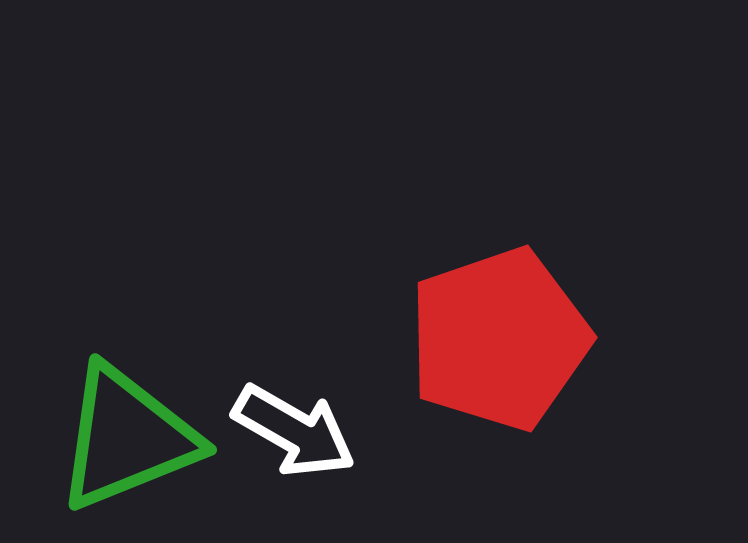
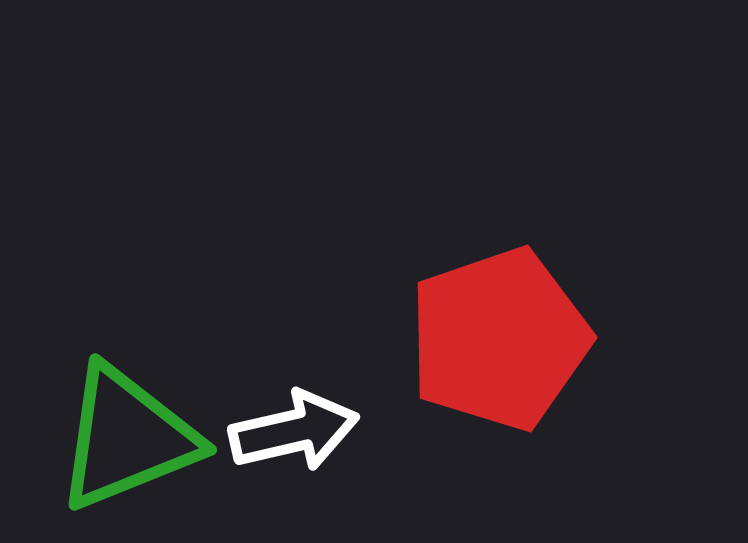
white arrow: rotated 43 degrees counterclockwise
